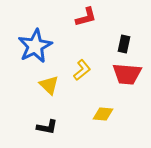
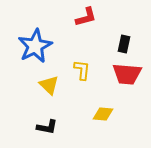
yellow L-shape: rotated 45 degrees counterclockwise
